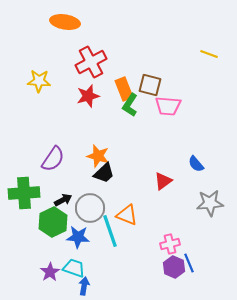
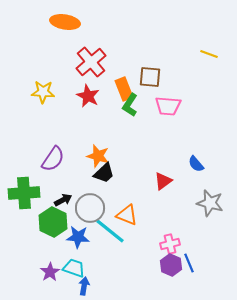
red cross: rotated 12 degrees counterclockwise
yellow star: moved 4 px right, 11 px down
brown square: moved 8 px up; rotated 10 degrees counterclockwise
red star: rotated 30 degrees counterclockwise
gray star: rotated 20 degrees clockwise
green hexagon: rotated 8 degrees counterclockwise
cyan line: rotated 32 degrees counterclockwise
purple hexagon: moved 3 px left, 2 px up
